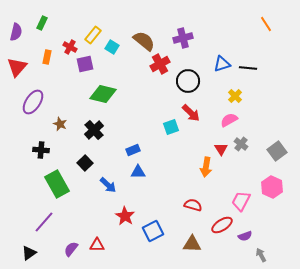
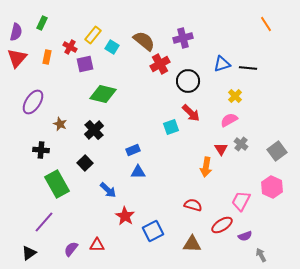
red triangle at (17, 67): moved 9 px up
blue arrow at (108, 185): moved 5 px down
